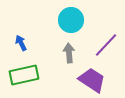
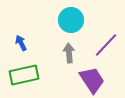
purple trapezoid: rotated 24 degrees clockwise
